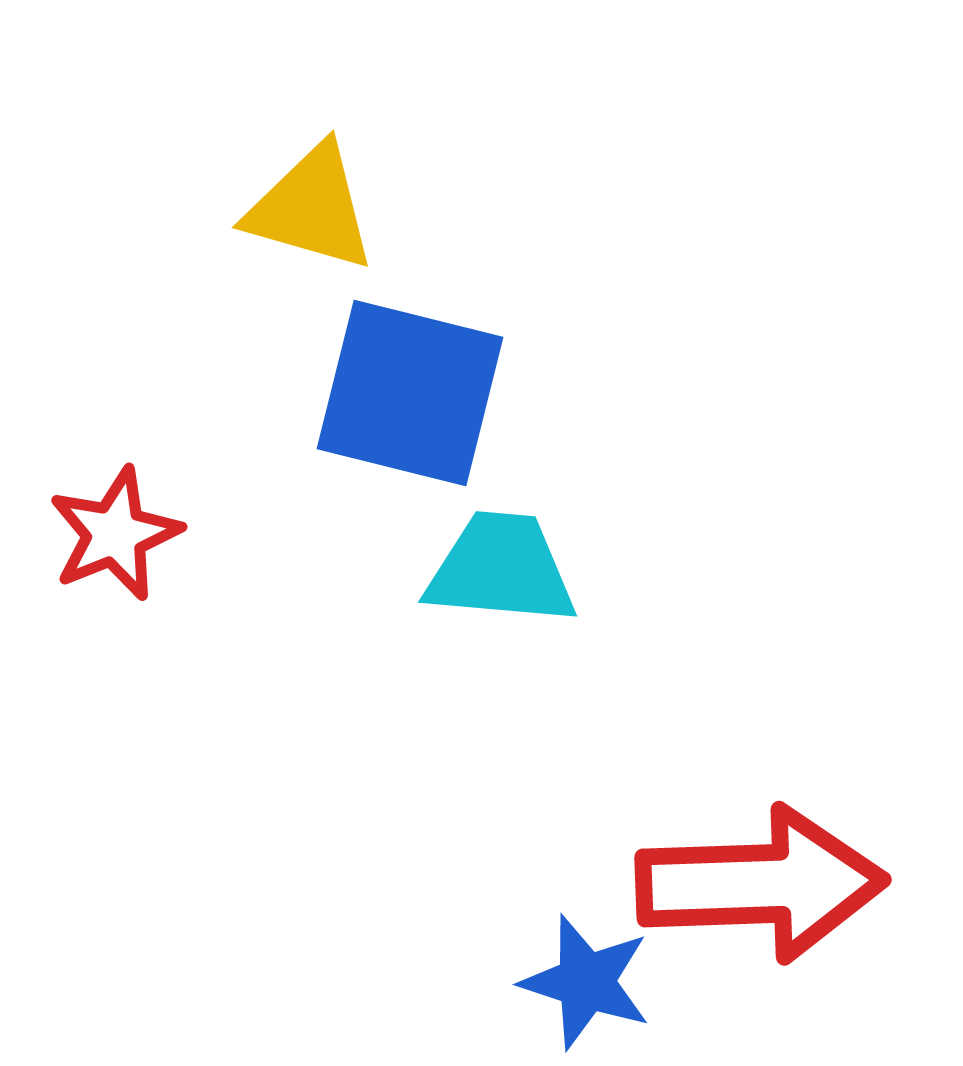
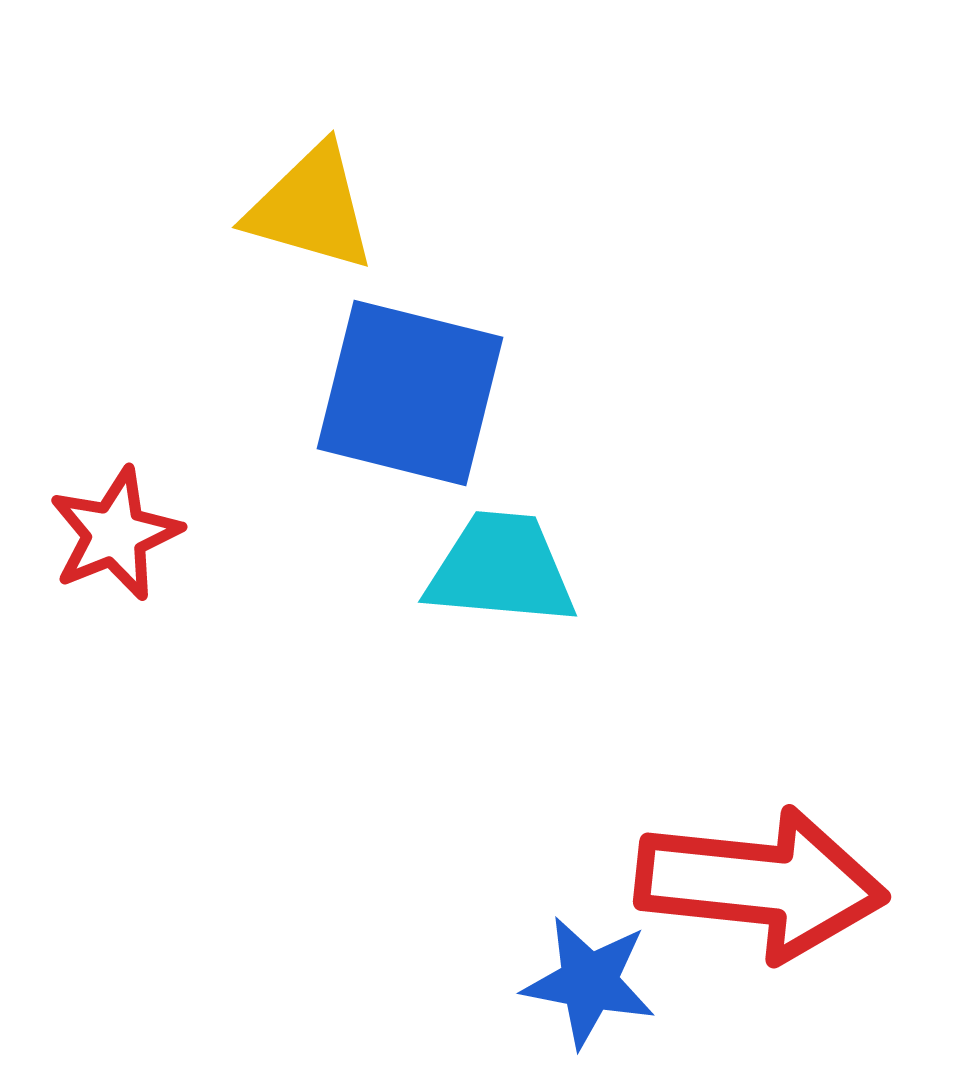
red arrow: rotated 8 degrees clockwise
blue star: moved 3 px right; rotated 7 degrees counterclockwise
